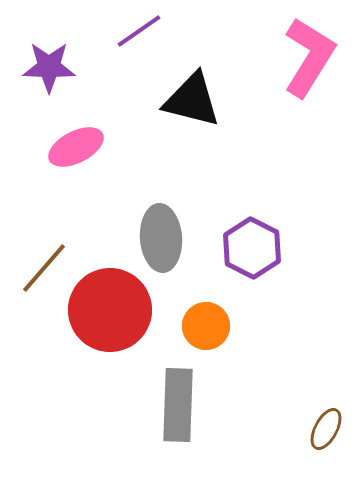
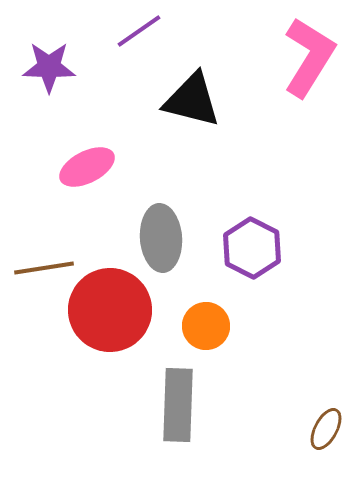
pink ellipse: moved 11 px right, 20 px down
brown line: rotated 40 degrees clockwise
